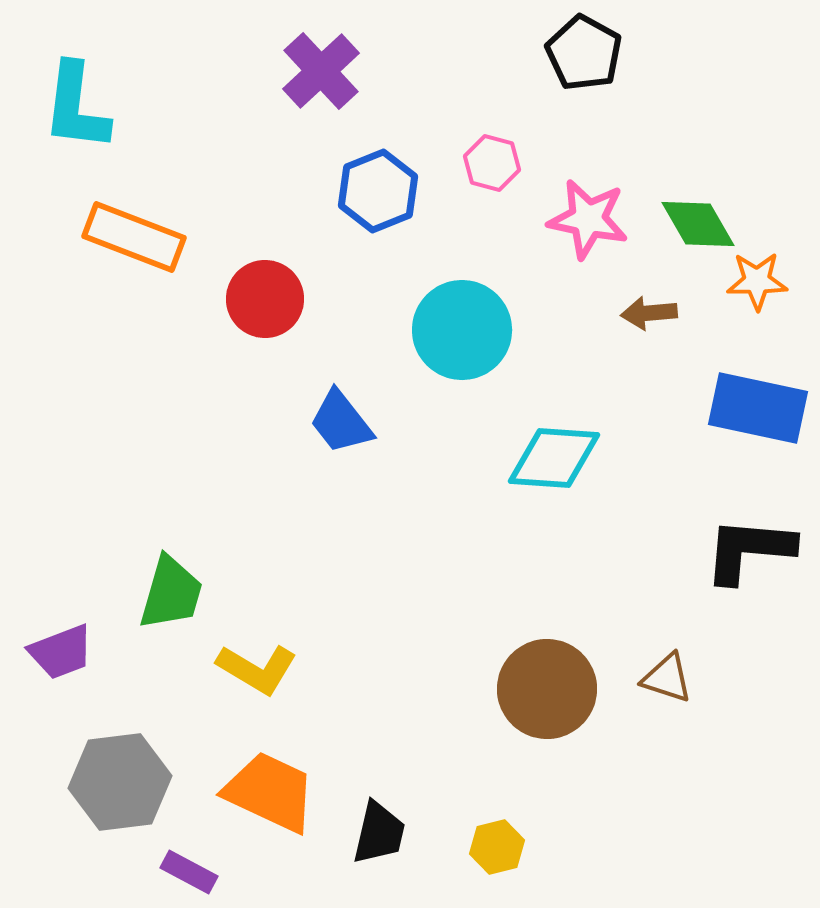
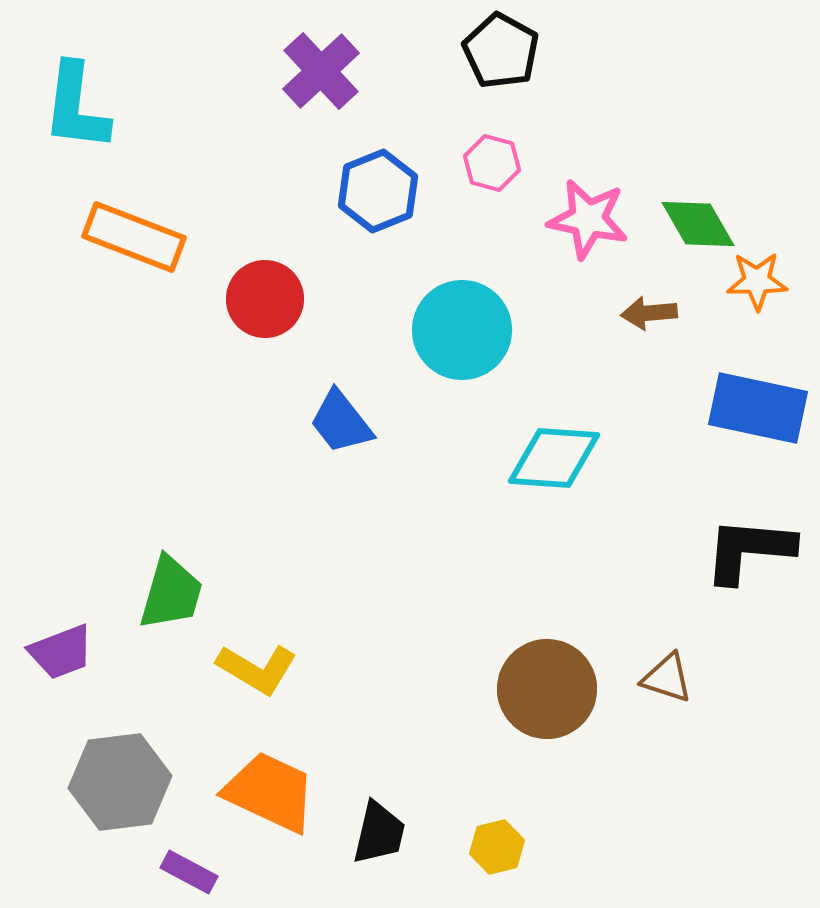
black pentagon: moved 83 px left, 2 px up
